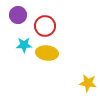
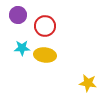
cyan star: moved 2 px left, 3 px down
yellow ellipse: moved 2 px left, 2 px down
